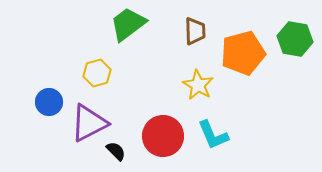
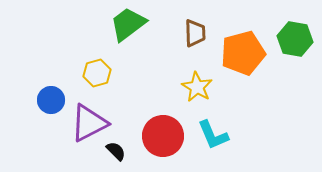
brown trapezoid: moved 2 px down
yellow star: moved 1 px left, 2 px down
blue circle: moved 2 px right, 2 px up
